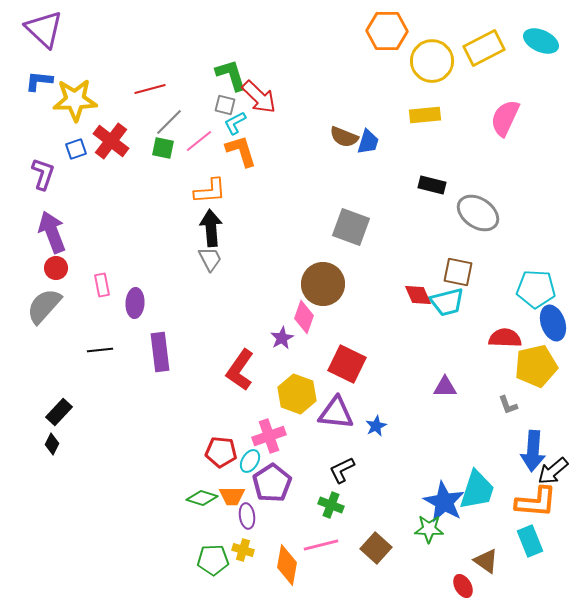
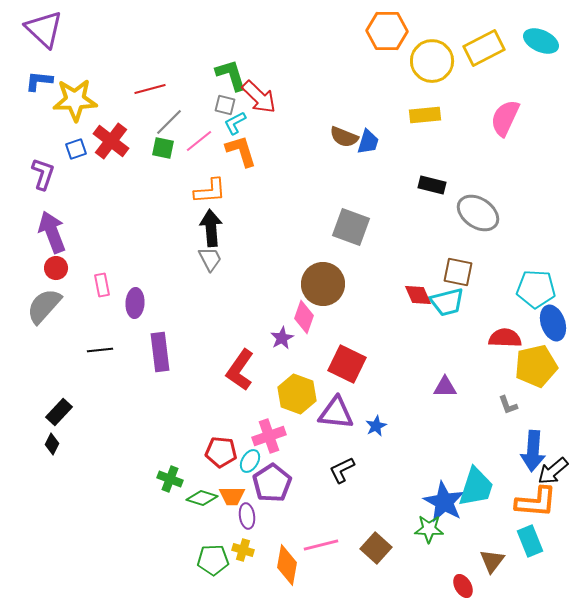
cyan trapezoid at (477, 490): moved 1 px left, 3 px up
green cross at (331, 505): moved 161 px left, 26 px up
brown triangle at (486, 561): moved 6 px right; rotated 32 degrees clockwise
